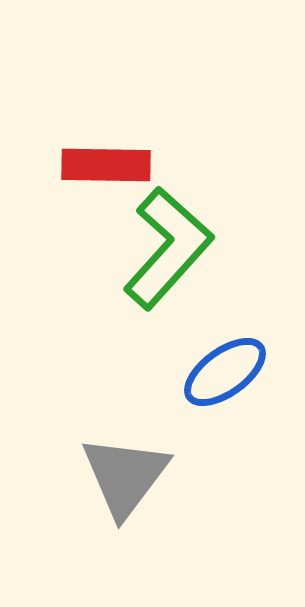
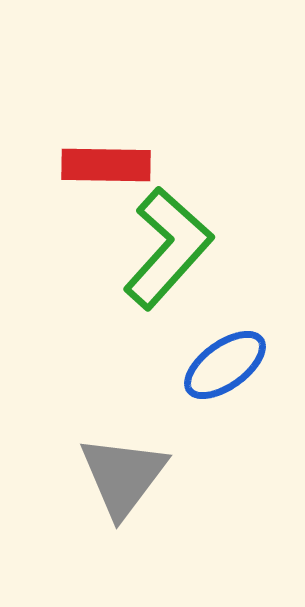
blue ellipse: moved 7 px up
gray triangle: moved 2 px left
